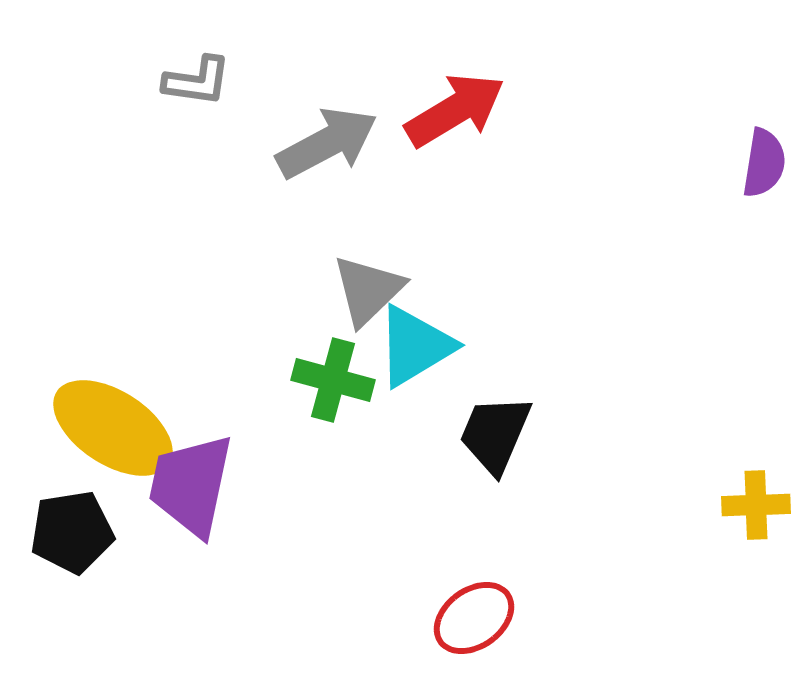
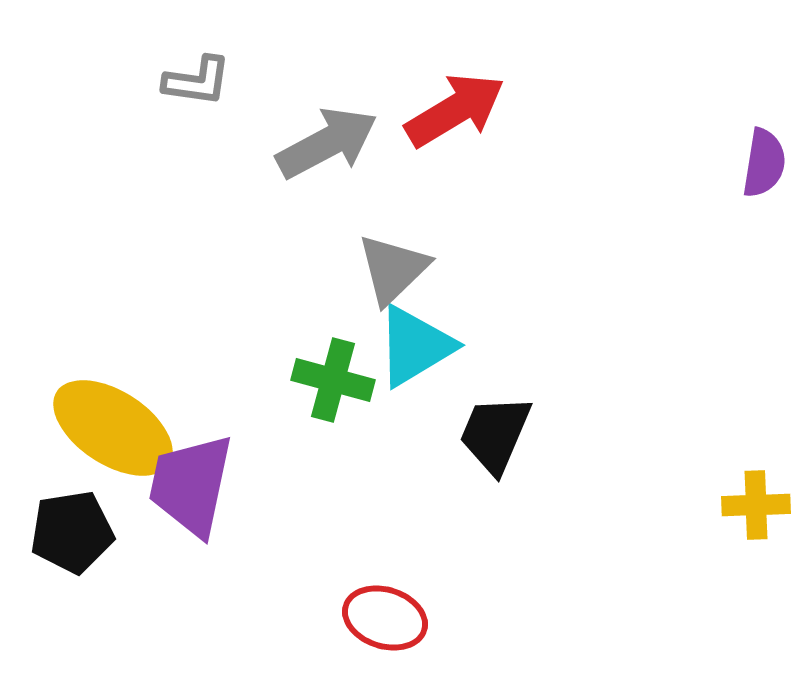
gray triangle: moved 25 px right, 21 px up
red ellipse: moved 89 px left; rotated 54 degrees clockwise
